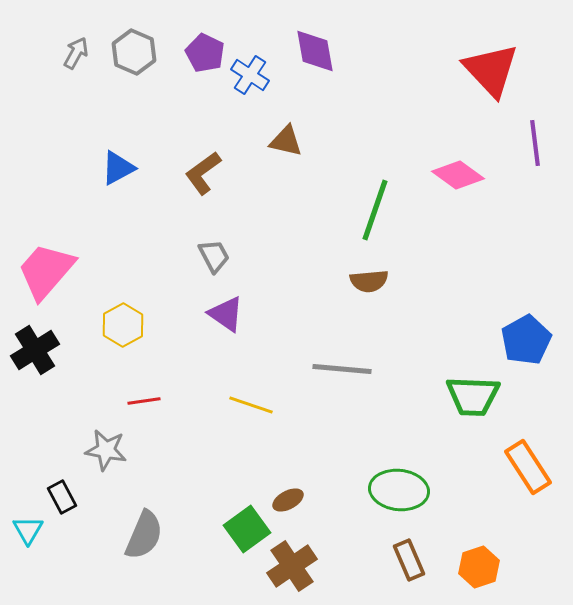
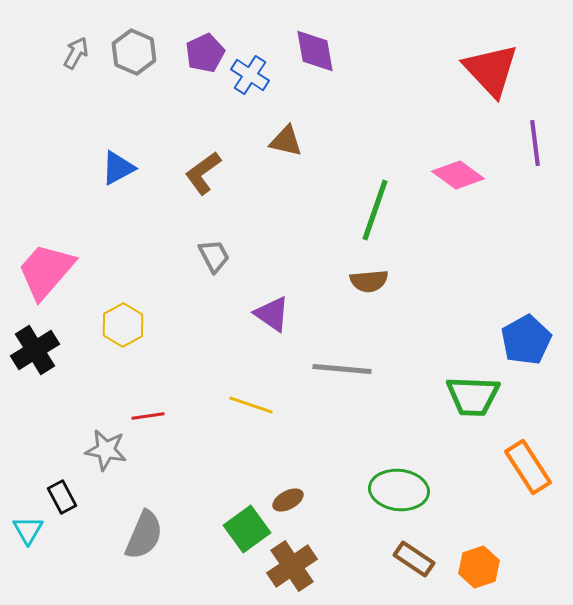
purple pentagon: rotated 21 degrees clockwise
purple triangle: moved 46 px right
red line: moved 4 px right, 15 px down
brown rectangle: moved 5 px right, 1 px up; rotated 33 degrees counterclockwise
